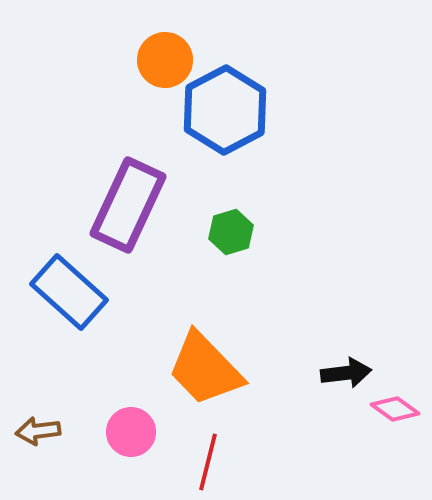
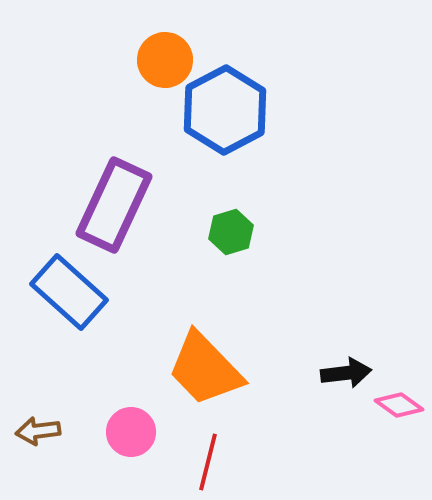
purple rectangle: moved 14 px left
pink diamond: moved 4 px right, 4 px up
